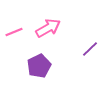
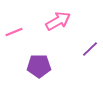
pink arrow: moved 10 px right, 7 px up
purple pentagon: rotated 25 degrees clockwise
